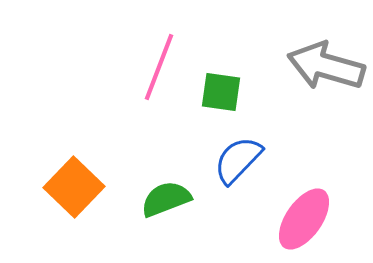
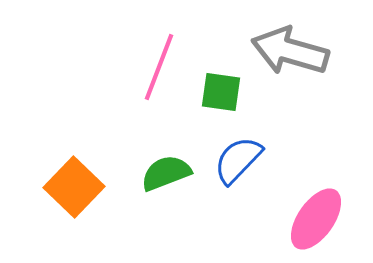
gray arrow: moved 36 px left, 15 px up
green semicircle: moved 26 px up
pink ellipse: moved 12 px right
